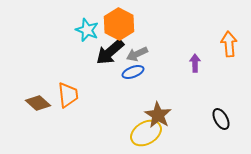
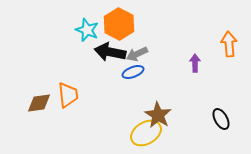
black arrow: rotated 52 degrees clockwise
brown diamond: moved 1 px right; rotated 50 degrees counterclockwise
